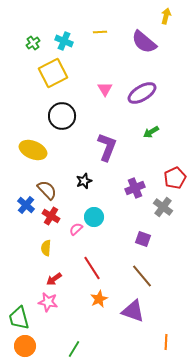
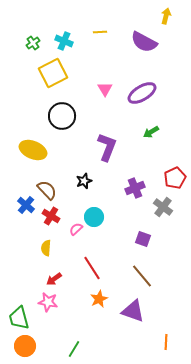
purple semicircle: rotated 12 degrees counterclockwise
